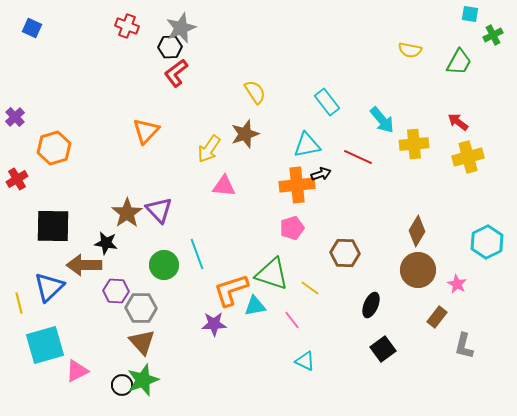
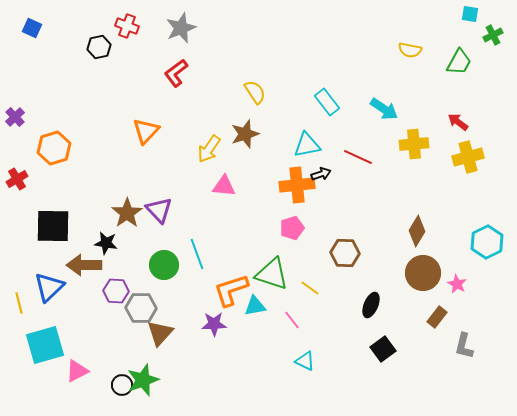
black hexagon at (170, 47): moved 71 px left; rotated 10 degrees counterclockwise
cyan arrow at (382, 120): moved 2 px right, 11 px up; rotated 16 degrees counterclockwise
brown circle at (418, 270): moved 5 px right, 3 px down
brown triangle at (142, 342): moved 18 px right, 9 px up; rotated 24 degrees clockwise
